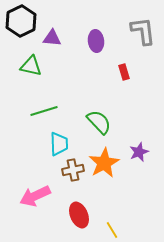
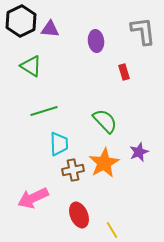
purple triangle: moved 2 px left, 9 px up
green triangle: rotated 20 degrees clockwise
green semicircle: moved 6 px right, 1 px up
pink arrow: moved 2 px left, 2 px down
